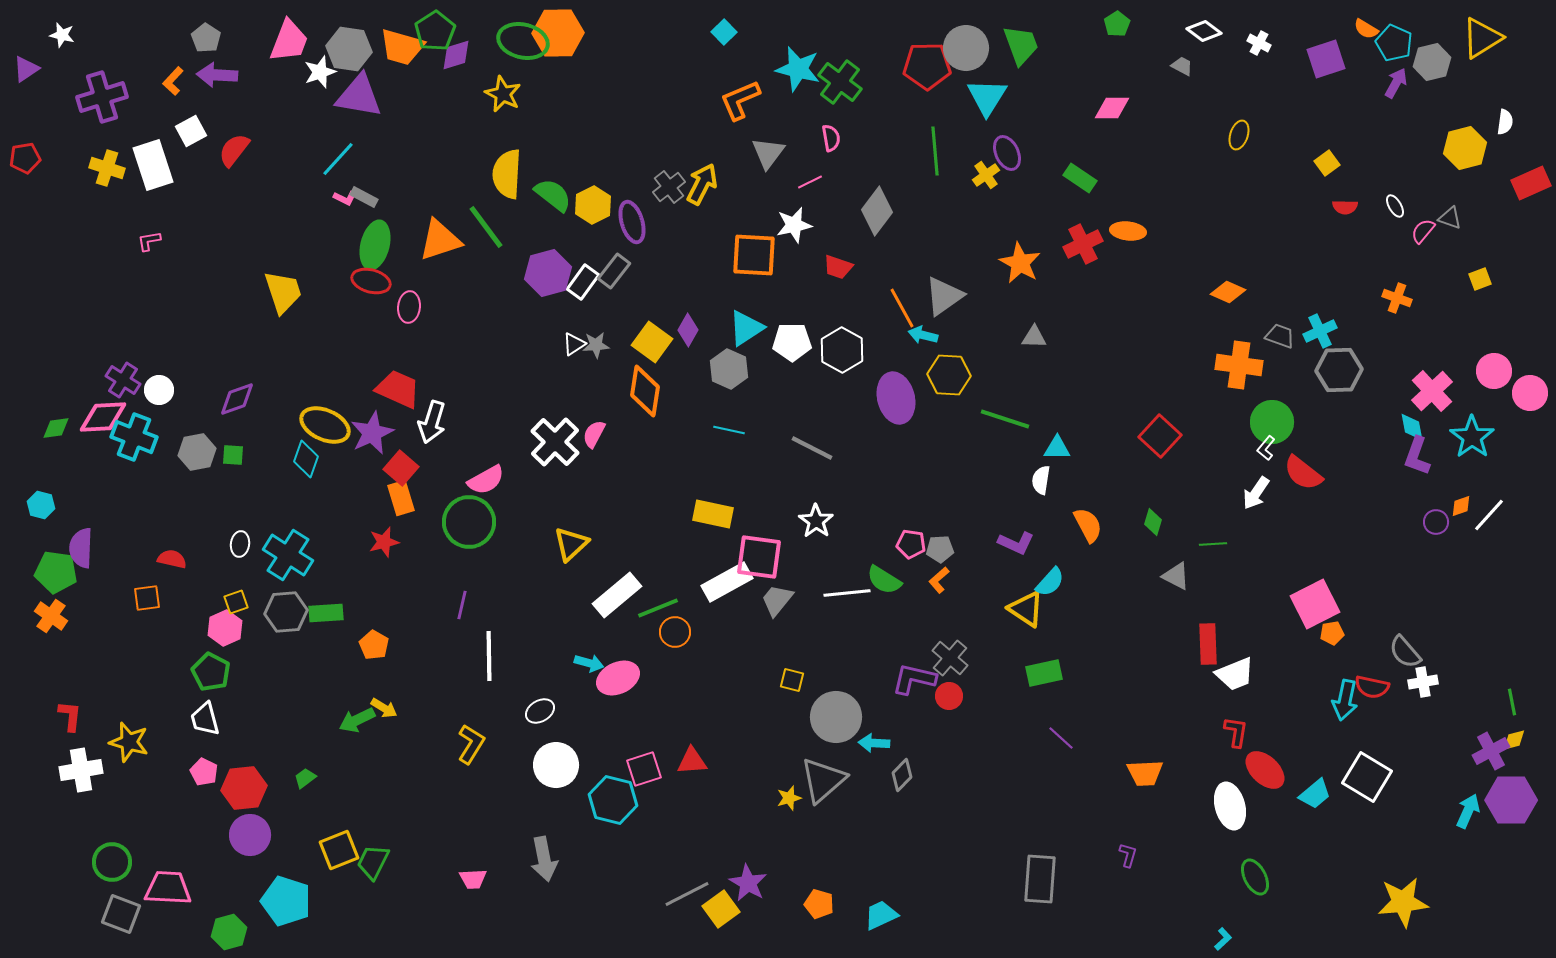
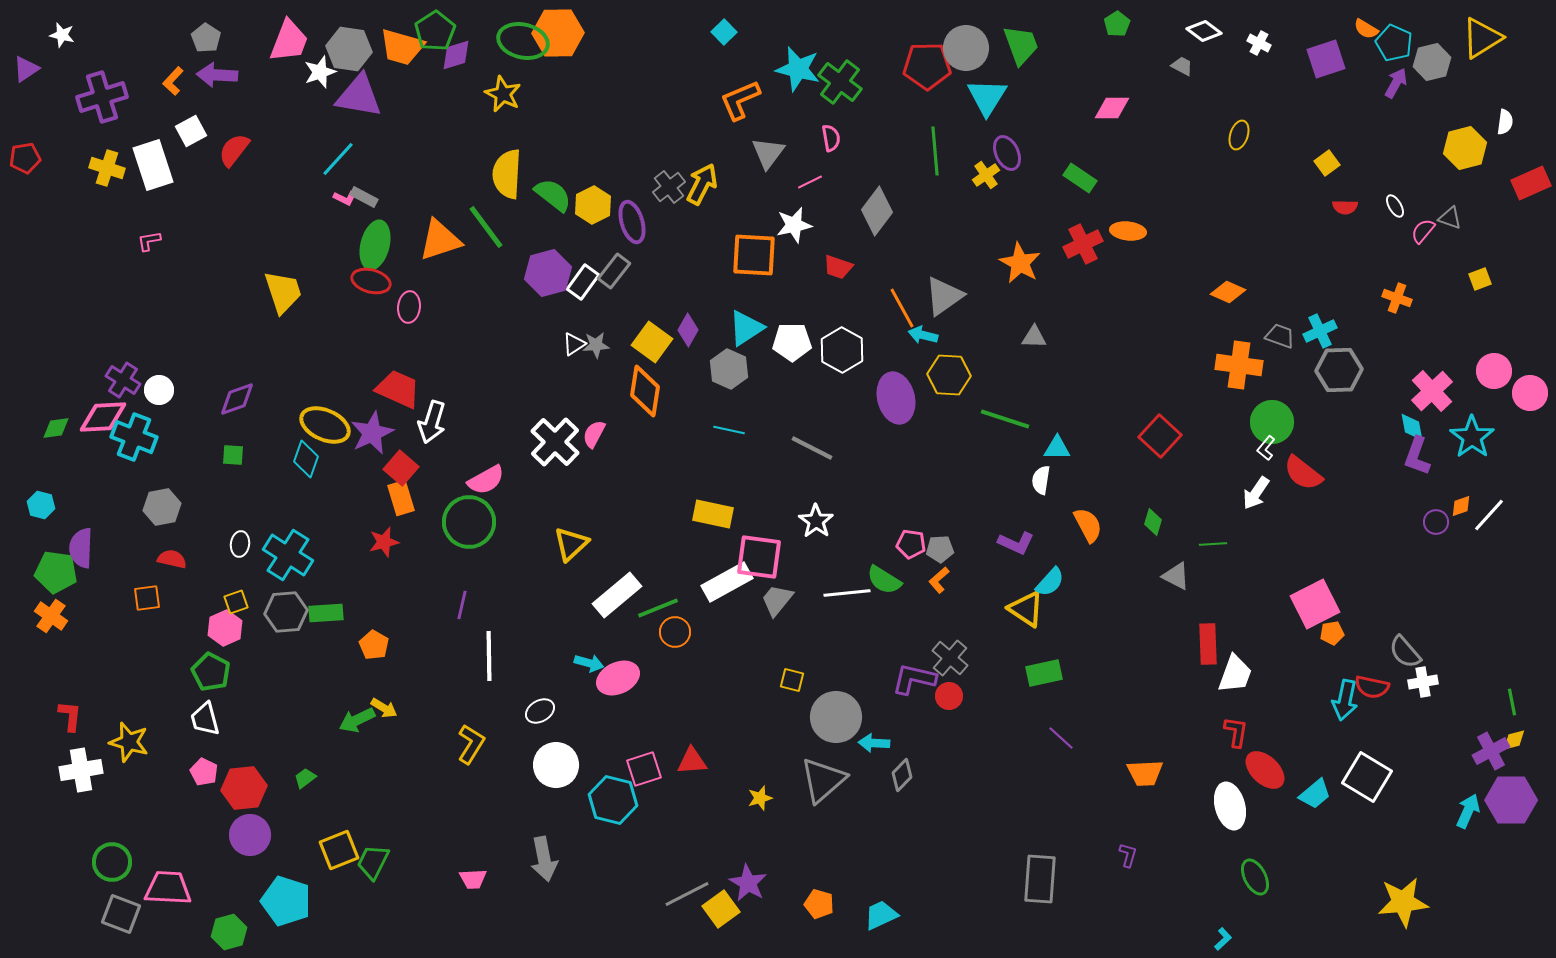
gray hexagon at (197, 452): moved 35 px left, 55 px down
white trapezoid at (1235, 674): rotated 48 degrees counterclockwise
yellow star at (789, 798): moved 29 px left
